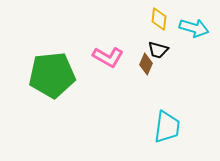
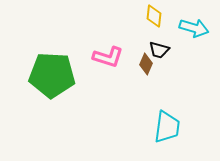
yellow diamond: moved 5 px left, 3 px up
black trapezoid: moved 1 px right
pink L-shape: rotated 12 degrees counterclockwise
green pentagon: rotated 9 degrees clockwise
